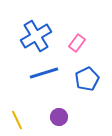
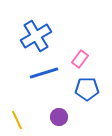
pink rectangle: moved 3 px right, 16 px down
blue pentagon: moved 10 px down; rotated 25 degrees clockwise
